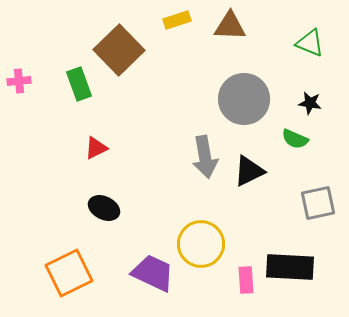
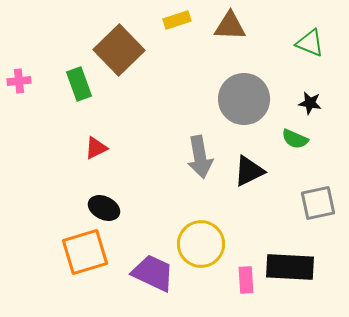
gray arrow: moved 5 px left
orange square: moved 16 px right, 21 px up; rotated 9 degrees clockwise
